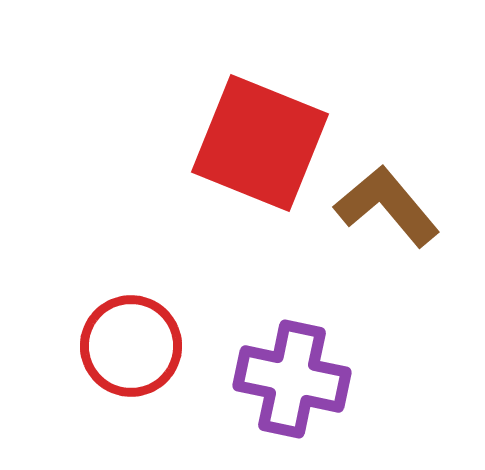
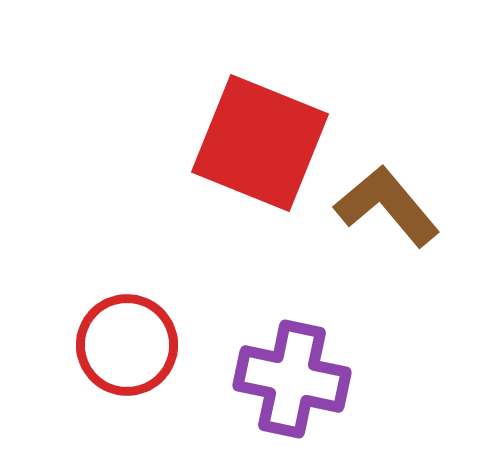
red circle: moved 4 px left, 1 px up
